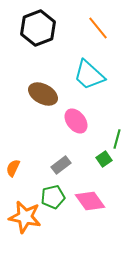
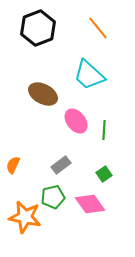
green line: moved 13 px left, 9 px up; rotated 12 degrees counterclockwise
green square: moved 15 px down
orange semicircle: moved 3 px up
pink diamond: moved 3 px down
